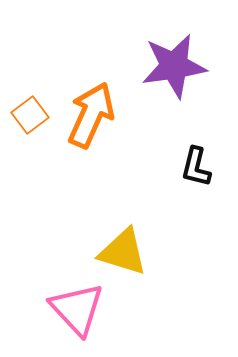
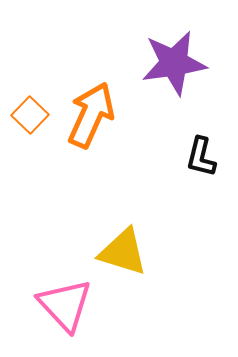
purple star: moved 3 px up
orange square: rotated 9 degrees counterclockwise
black L-shape: moved 5 px right, 10 px up
pink triangle: moved 12 px left, 4 px up
